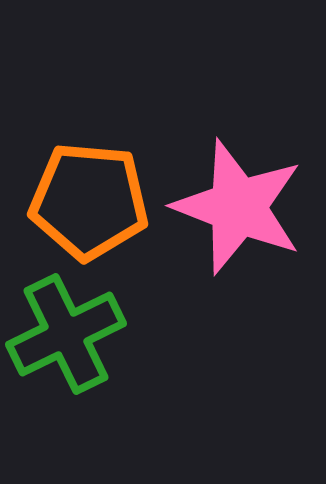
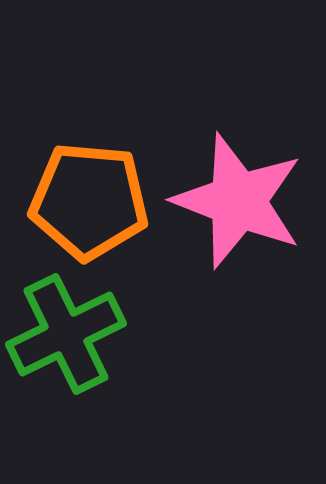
pink star: moved 6 px up
